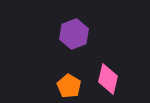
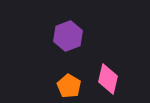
purple hexagon: moved 6 px left, 2 px down
